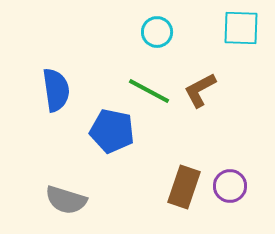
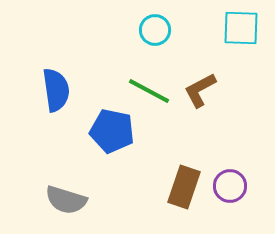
cyan circle: moved 2 px left, 2 px up
